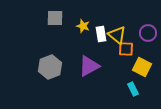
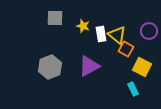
purple circle: moved 1 px right, 2 px up
orange square: rotated 28 degrees clockwise
